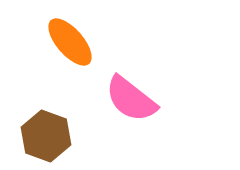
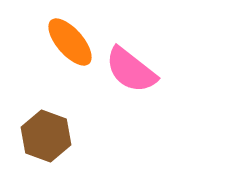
pink semicircle: moved 29 px up
